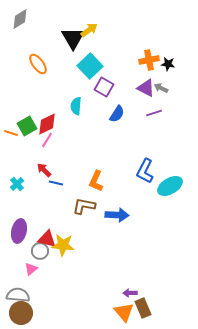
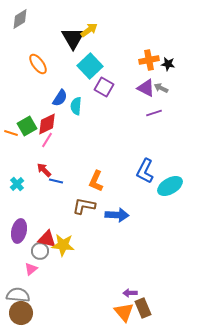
blue semicircle: moved 57 px left, 16 px up
blue line: moved 2 px up
